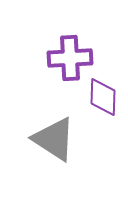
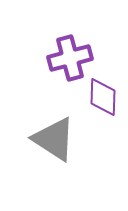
purple cross: rotated 12 degrees counterclockwise
